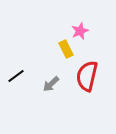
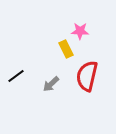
pink star: rotated 24 degrees clockwise
